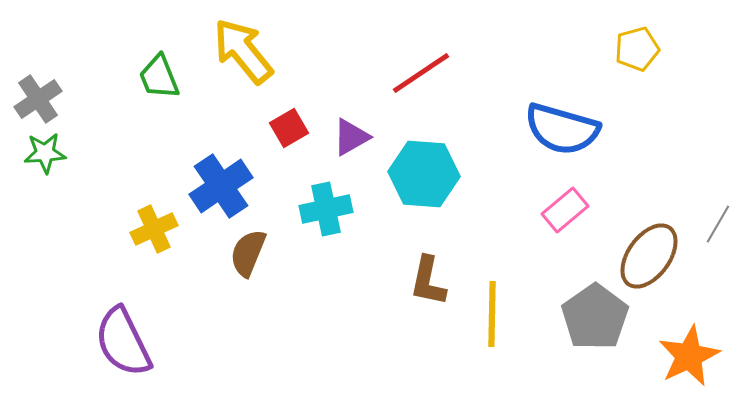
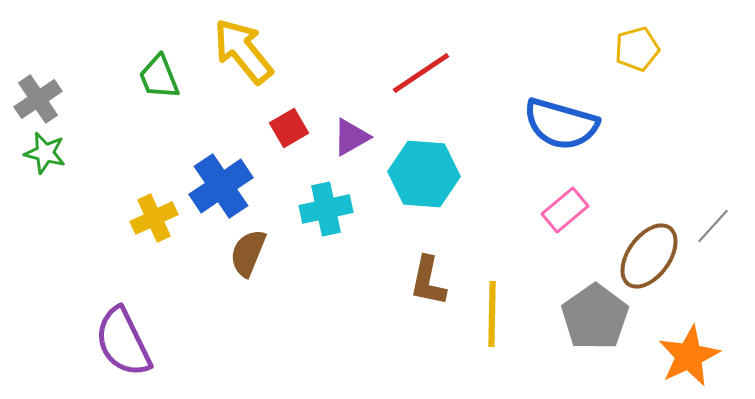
blue semicircle: moved 1 px left, 5 px up
green star: rotated 18 degrees clockwise
gray line: moved 5 px left, 2 px down; rotated 12 degrees clockwise
yellow cross: moved 11 px up
